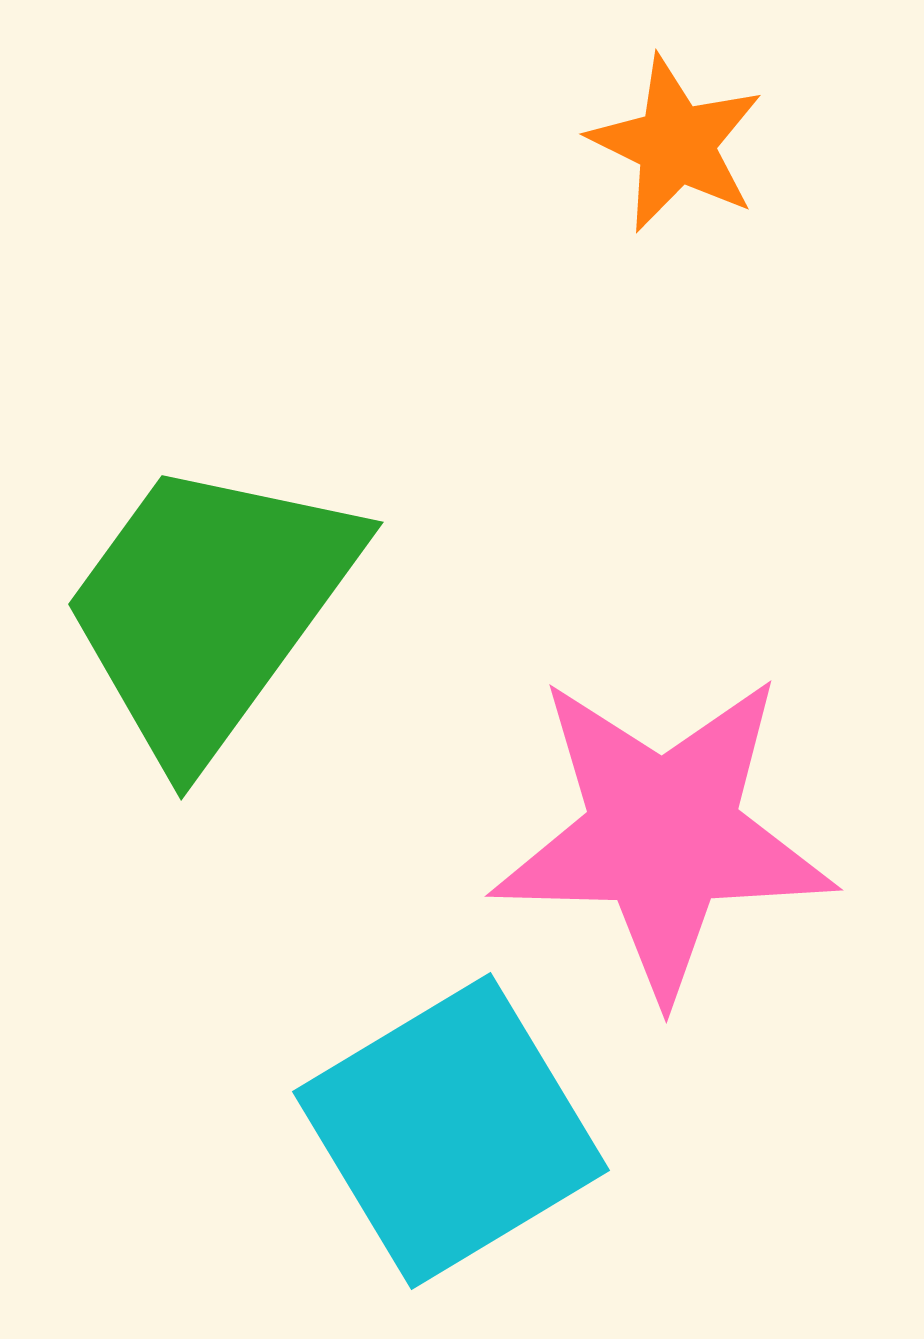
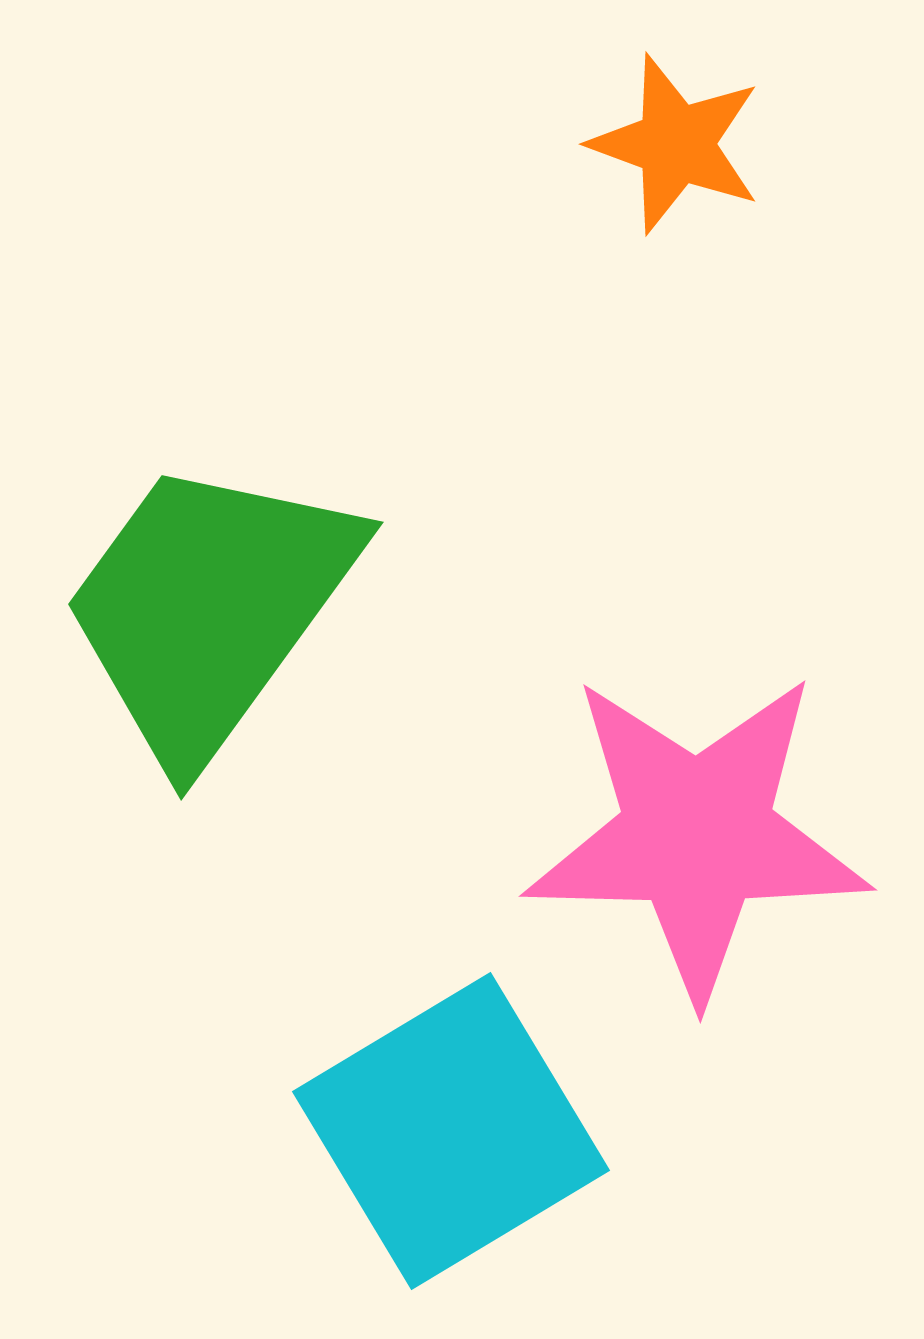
orange star: rotated 6 degrees counterclockwise
pink star: moved 34 px right
